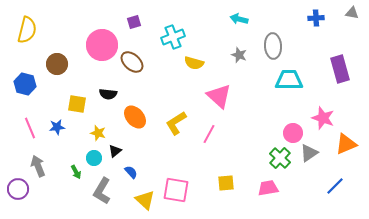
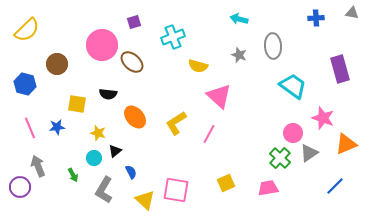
yellow semicircle at (27, 30): rotated 32 degrees clockwise
yellow semicircle at (194, 63): moved 4 px right, 3 px down
cyan trapezoid at (289, 80): moved 4 px right, 6 px down; rotated 36 degrees clockwise
green arrow at (76, 172): moved 3 px left, 3 px down
blue semicircle at (131, 172): rotated 16 degrees clockwise
yellow square at (226, 183): rotated 18 degrees counterclockwise
purple circle at (18, 189): moved 2 px right, 2 px up
gray L-shape at (102, 191): moved 2 px right, 1 px up
